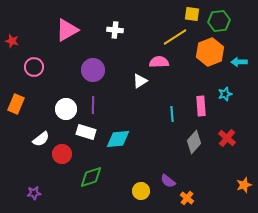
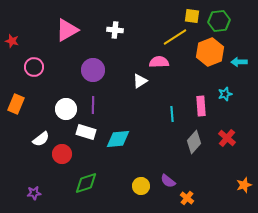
yellow square: moved 2 px down
green diamond: moved 5 px left, 6 px down
yellow circle: moved 5 px up
